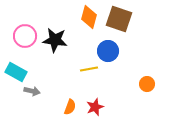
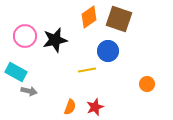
orange diamond: rotated 40 degrees clockwise
black star: rotated 20 degrees counterclockwise
yellow line: moved 2 px left, 1 px down
gray arrow: moved 3 px left
